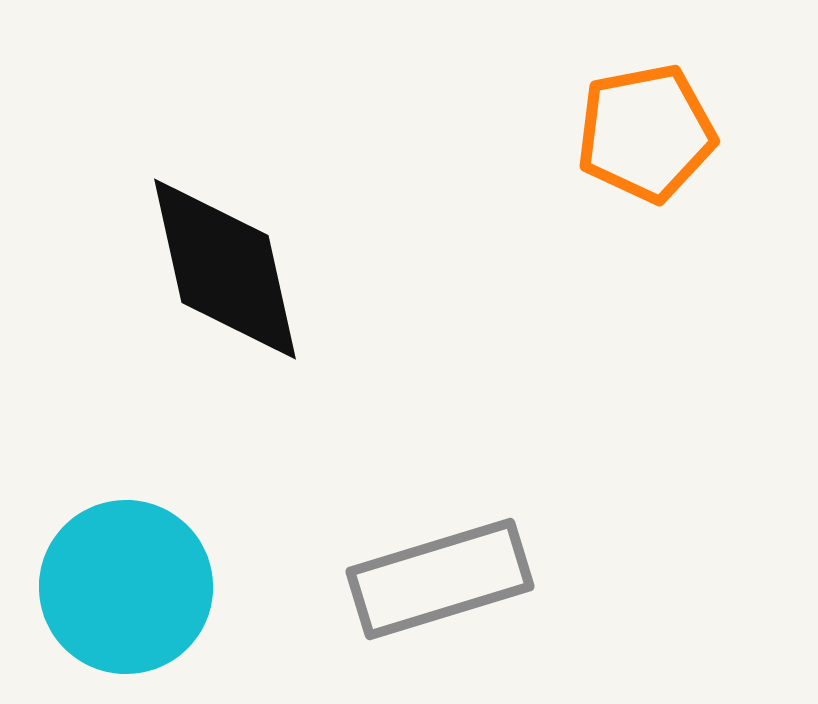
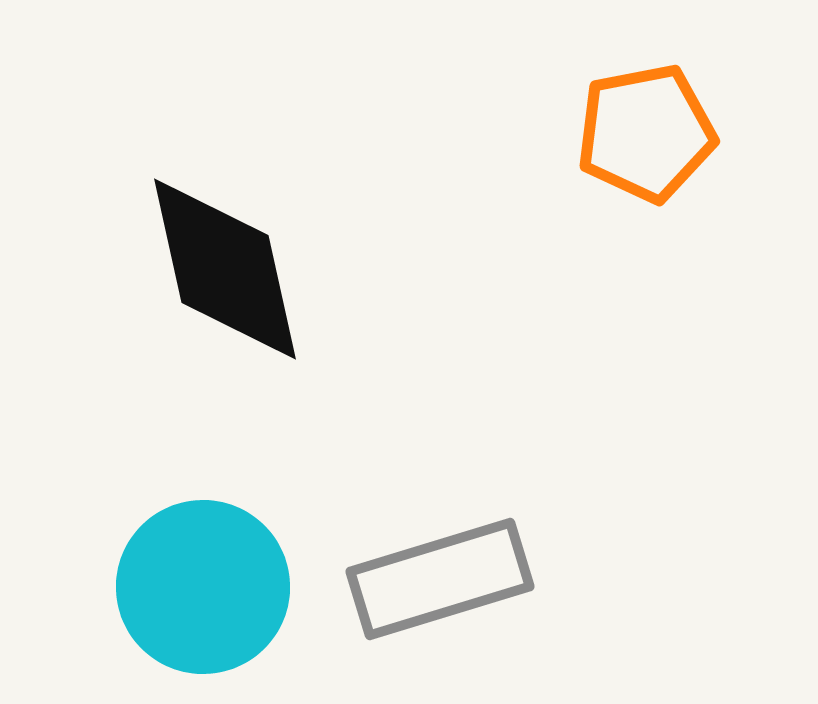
cyan circle: moved 77 px right
